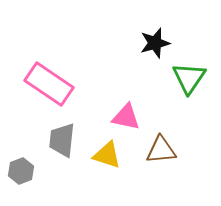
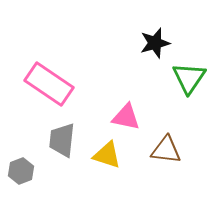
brown triangle: moved 5 px right; rotated 12 degrees clockwise
